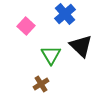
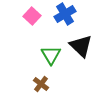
blue cross: rotated 10 degrees clockwise
pink square: moved 6 px right, 10 px up
brown cross: rotated 21 degrees counterclockwise
